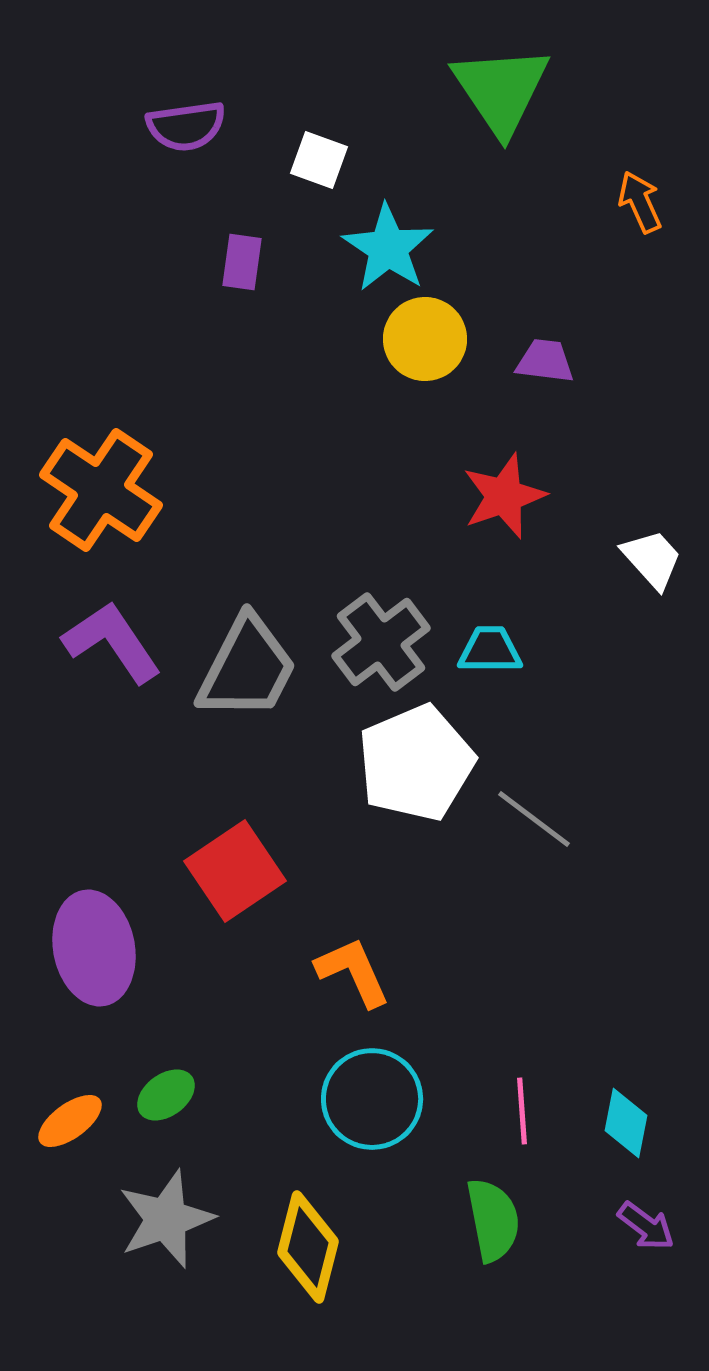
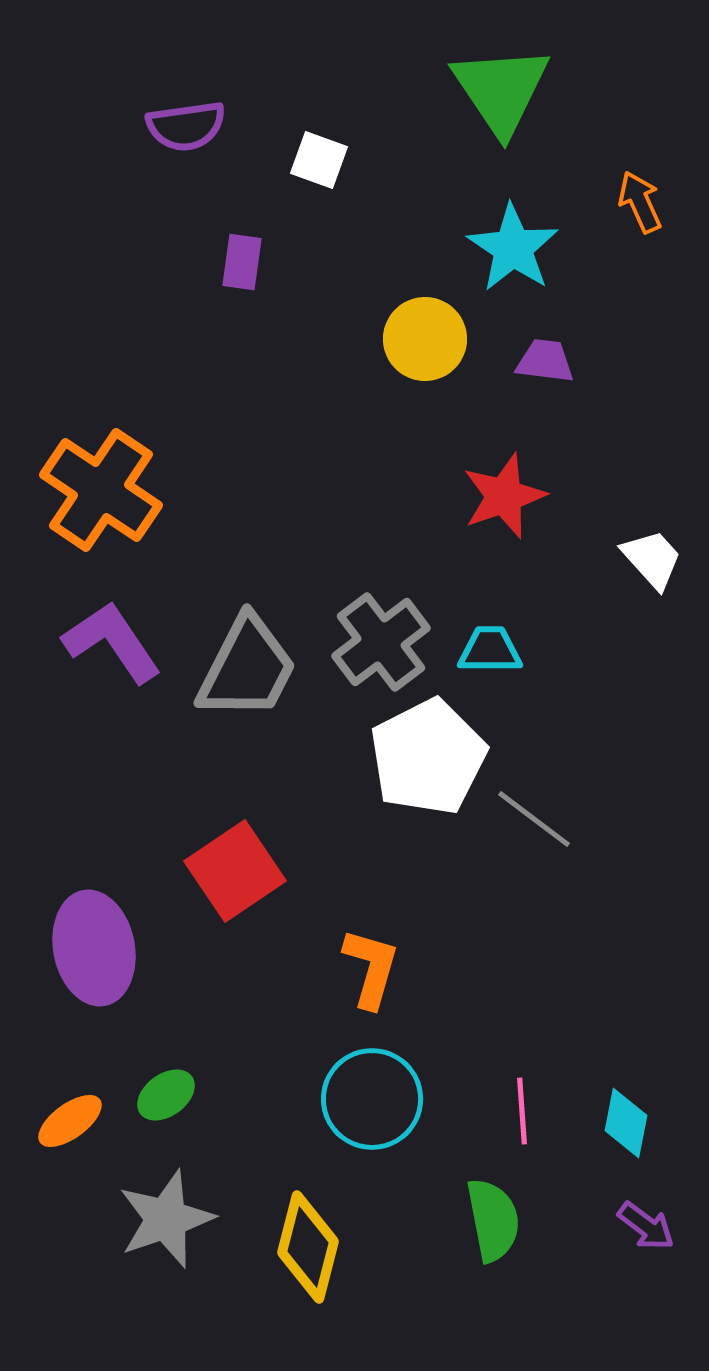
cyan star: moved 125 px right
white pentagon: moved 12 px right, 6 px up; rotated 4 degrees counterclockwise
orange L-shape: moved 18 px right, 4 px up; rotated 40 degrees clockwise
